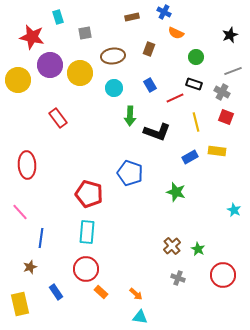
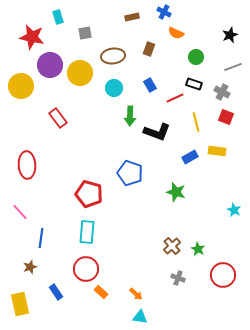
gray line at (233, 71): moved 4 px up
yellow circle at (18, 80): moved 3 px right, 6 px down
